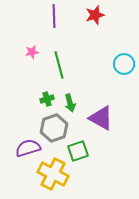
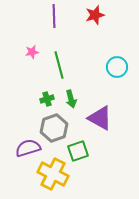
cyan circle: moved 7 px left, 3 px down
green arrow: moved 1 px right, 4 px up
purple triangle: moved 1 px left
